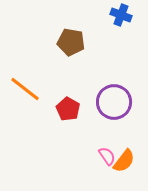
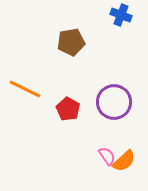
brown pentagon: rotated 20 degrees counterclockwise
orange line: rotated 12 degrees counterclockwise
orange semicircle: rotated 10 degrees clockwise
